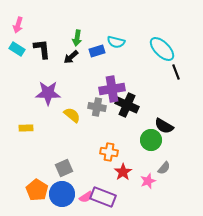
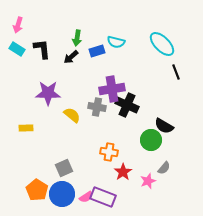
cyan ellipse: moved 5 px up
